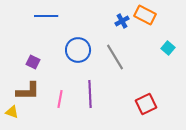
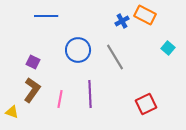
brown L-shape: moved 4 px right, 1 px up; rotated 55 degrees counterclockwise
